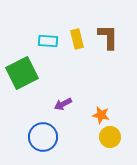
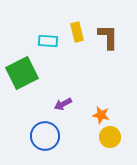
yellow rectangle: moved 7 px up
blue circle: moved 2 px right, 1 px up
